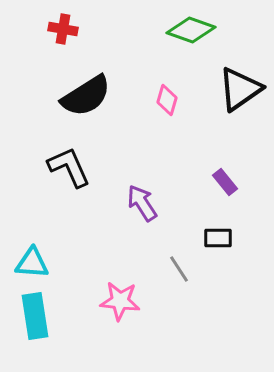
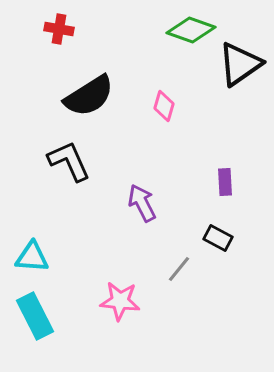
red cross: moved 4 px left
black triangle: moved 25 px up
black semicircle: moved 3 px right
pink diamond: moved 3 px left, 6 px down
black L-shape: moved 6 px up
purple rectangle: rotated 36 degrees clockwise
purple arrow: rotated 6 degrees clockwise
black rectangle: rotated 28 degrees clockwise
cyan triangle: moved 6 px up
gray line: rotated 72 degrees clockwise
cyan rectangle: rotated 18 degrees counterclockwise
